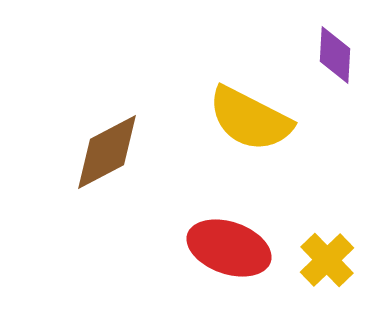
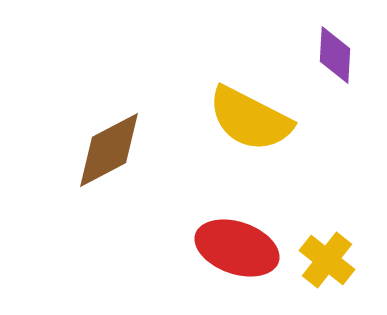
brown diamond: moved 2 px right, 2 px up
red ellipse: moved 8 px right
yellow cross: rotated 8 degrees counterclockwise
